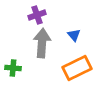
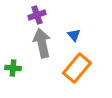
gray arrow: rotated 16 degrees counterclockwise
orange rectangle: rotated 24 degrees counterclockwise
